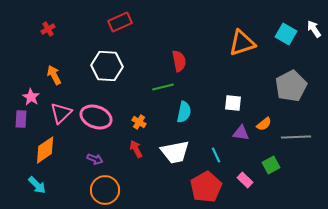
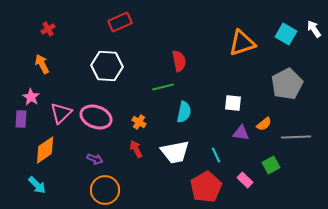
orange arrow: moved 12 px left, 11 px up
gray pentagon: moved 4 px left, 2 px up
